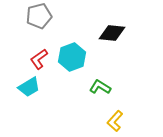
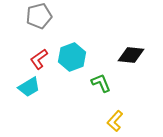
black diamond: moved 19 px right, 22 px down
green L-shape: moved 1 px right, 4 px up; rotated 35 degrees clockwise
